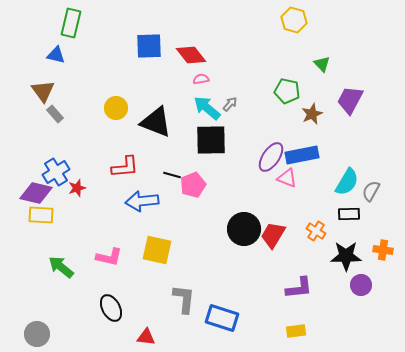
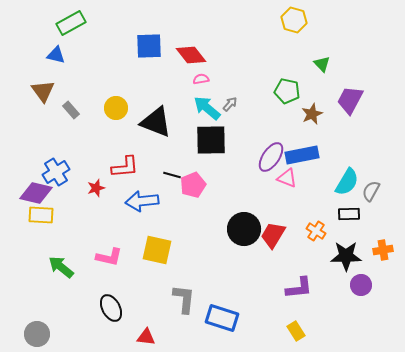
green rectangle at (71, 23): rotated 48 degrees clockwise
gray rectangle at (55, 114): moved 16 px right, 4 px up
red star at (77, 188): moved 19 px right
orange cross at (383, 250): rotated 18 degrees counterclockwise
yellow rectangle at (296, 331): rotated 66 degrees clockwise
